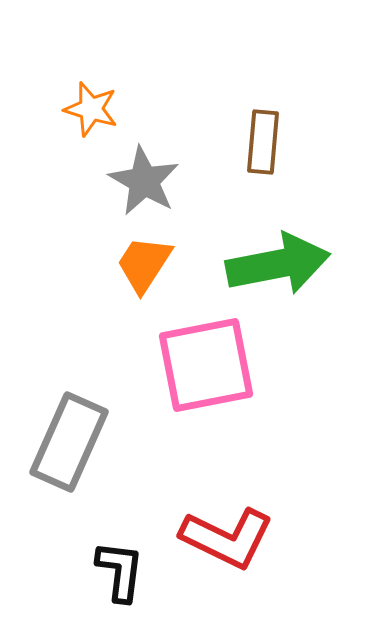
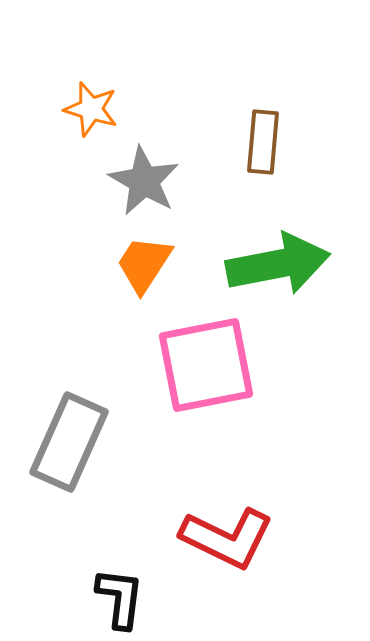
black L-shape: moved 27 px down
